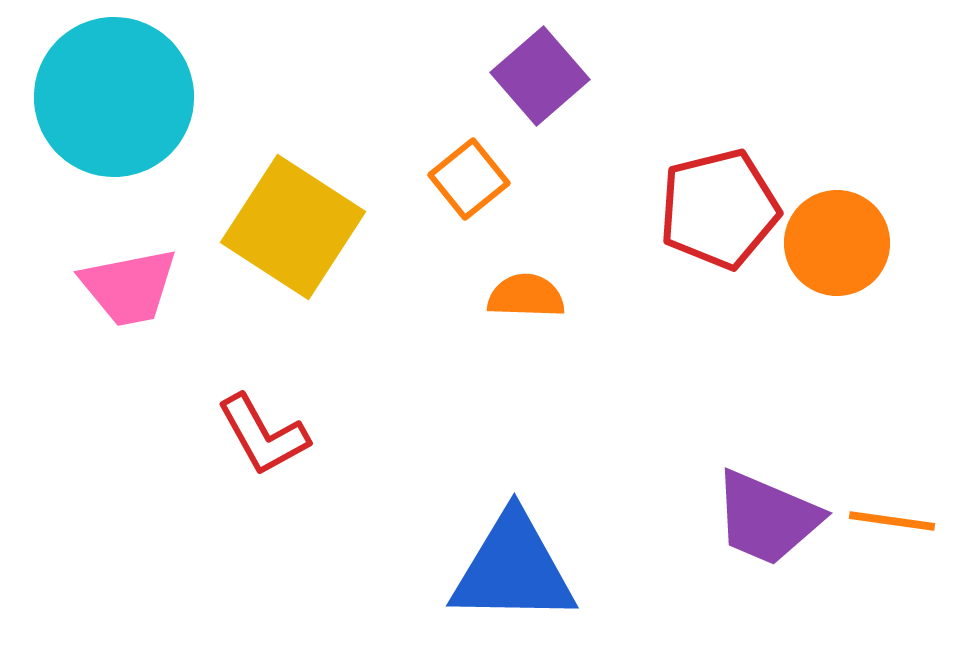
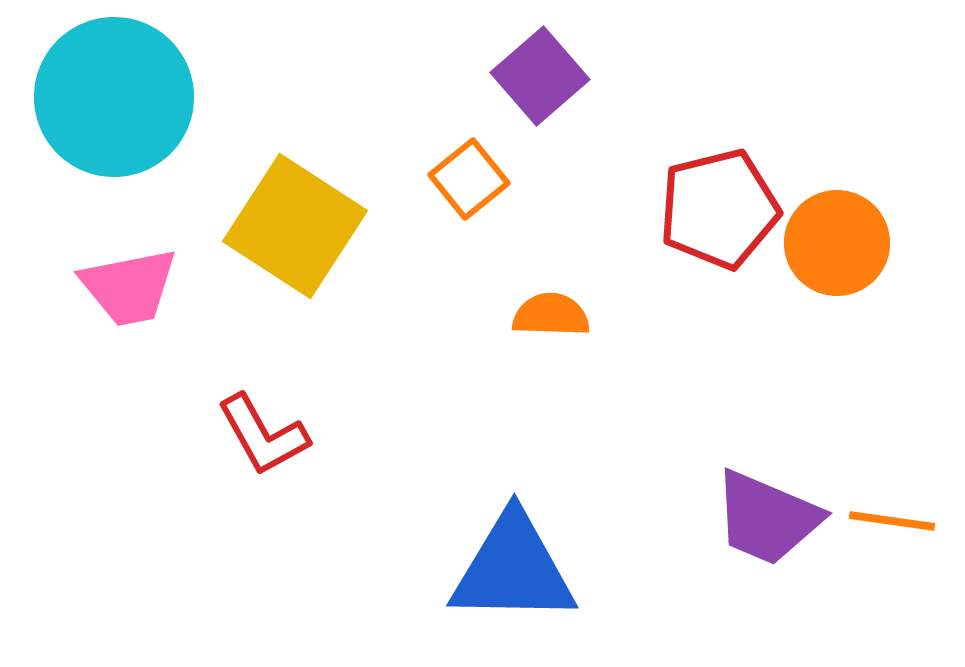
yellow square: moved 2 px right, 1 px up
orange semicircle: moved 25 px right, 19 px down
